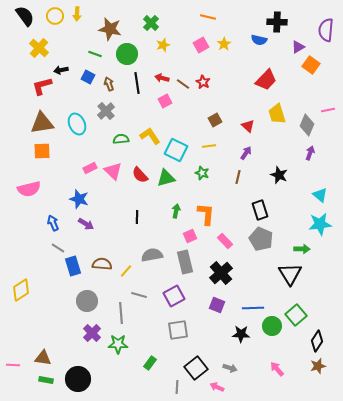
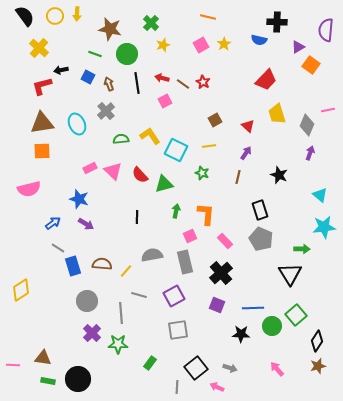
green triangle at (166, 178): moved 2 px left, 6 px down
blue arrow at (53, 223): rotated 77 degrees clockwise
cyan star at (320, 224): moved 4 px right, 3 px down
green rectangle at (46, 380): moved 2 px right, 1 px down
